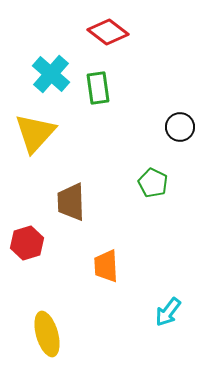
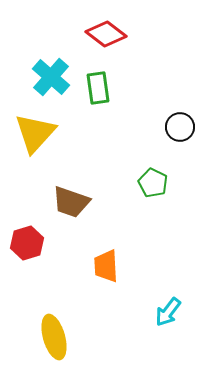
red diamond: moved 2 px left, 2 px down
cyan cross: moved 3 px down
brown trapezoid: rotated 69 degrees counterclockwise
yellow ellipse: moved 7 px right, 3 px down
